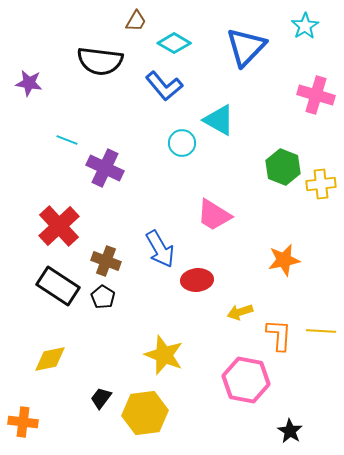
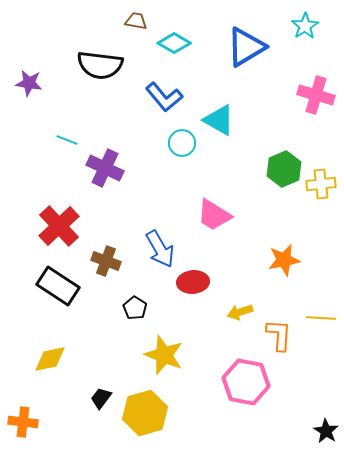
brown trapezoid: rotated 110 degrees counterclockwise
blue triangle: rotated 15 degrees clockwise
black semicircle: moved 4 px down
blue L-shape: moved 11 px down
green hexagon: moved 1 px right, 2 px down; rotated 16 degrees clockwise
red ellipse: moved 4 px left, 2 px down
black pentagon: moved 32 px right, 11 px down
yellow line: moved 13 px up
pink hexagon: moved 2 px down
yellow hexagon: rotated 9 degrees counterclockwise
black star: moved 36 px right
